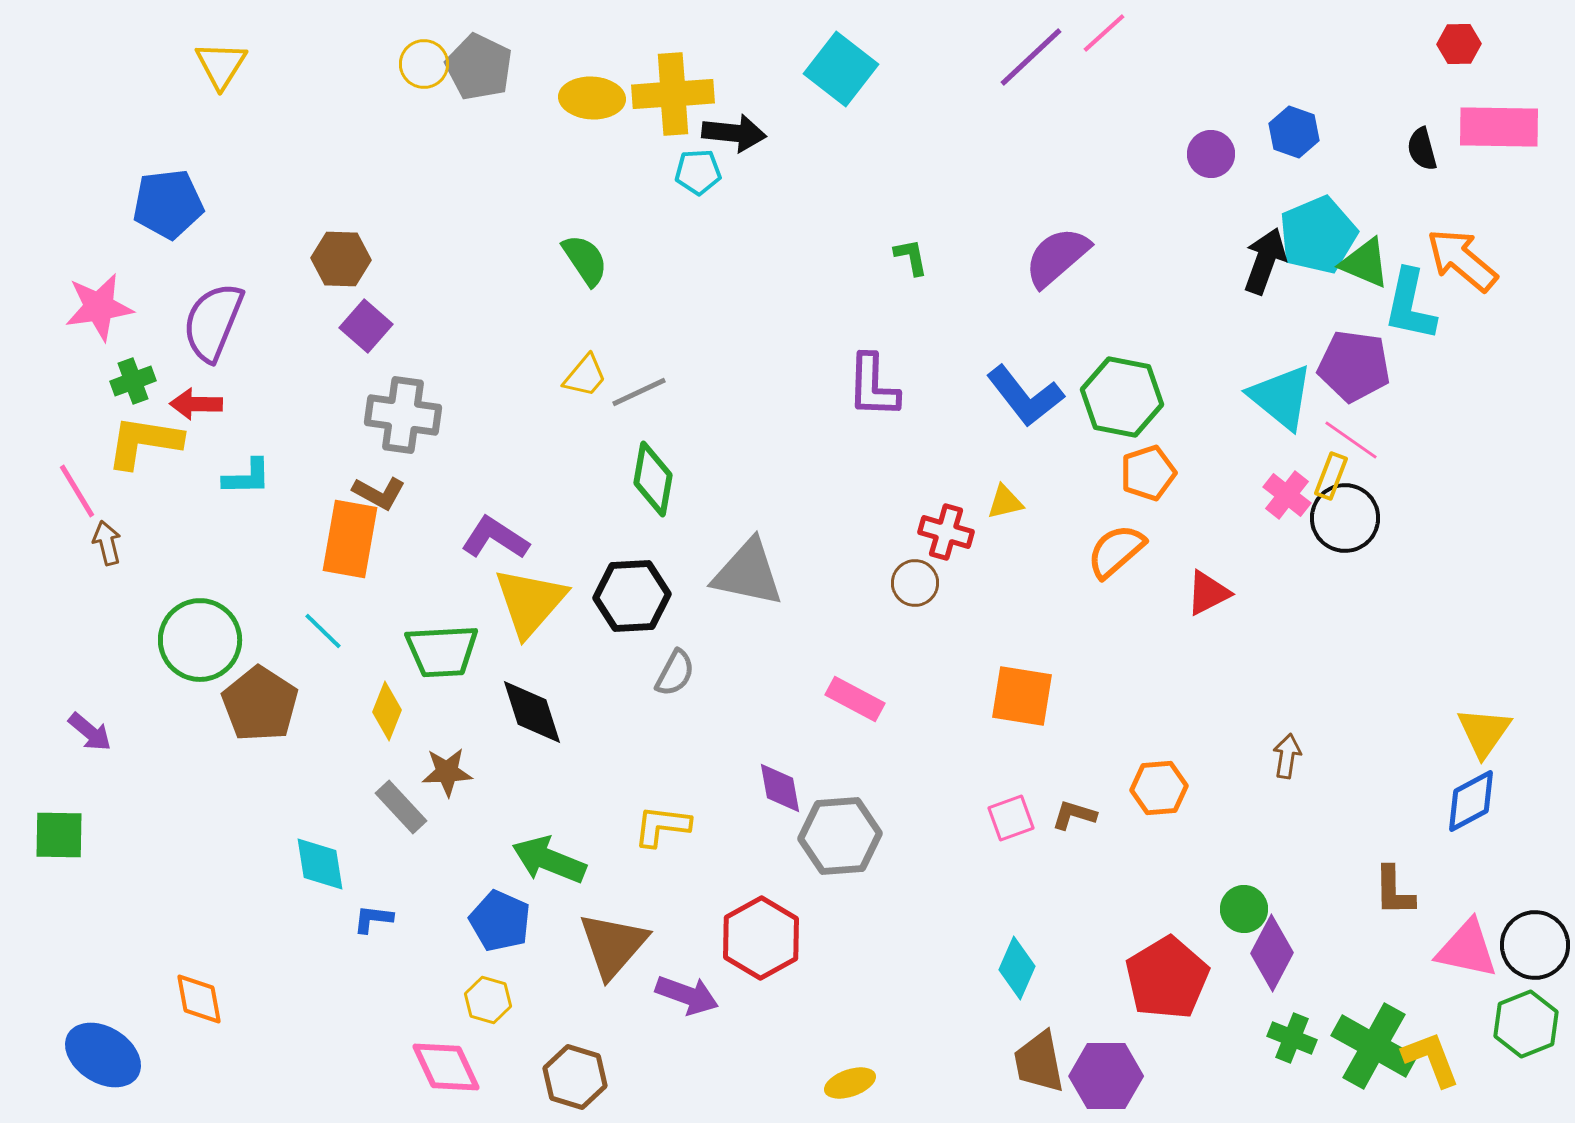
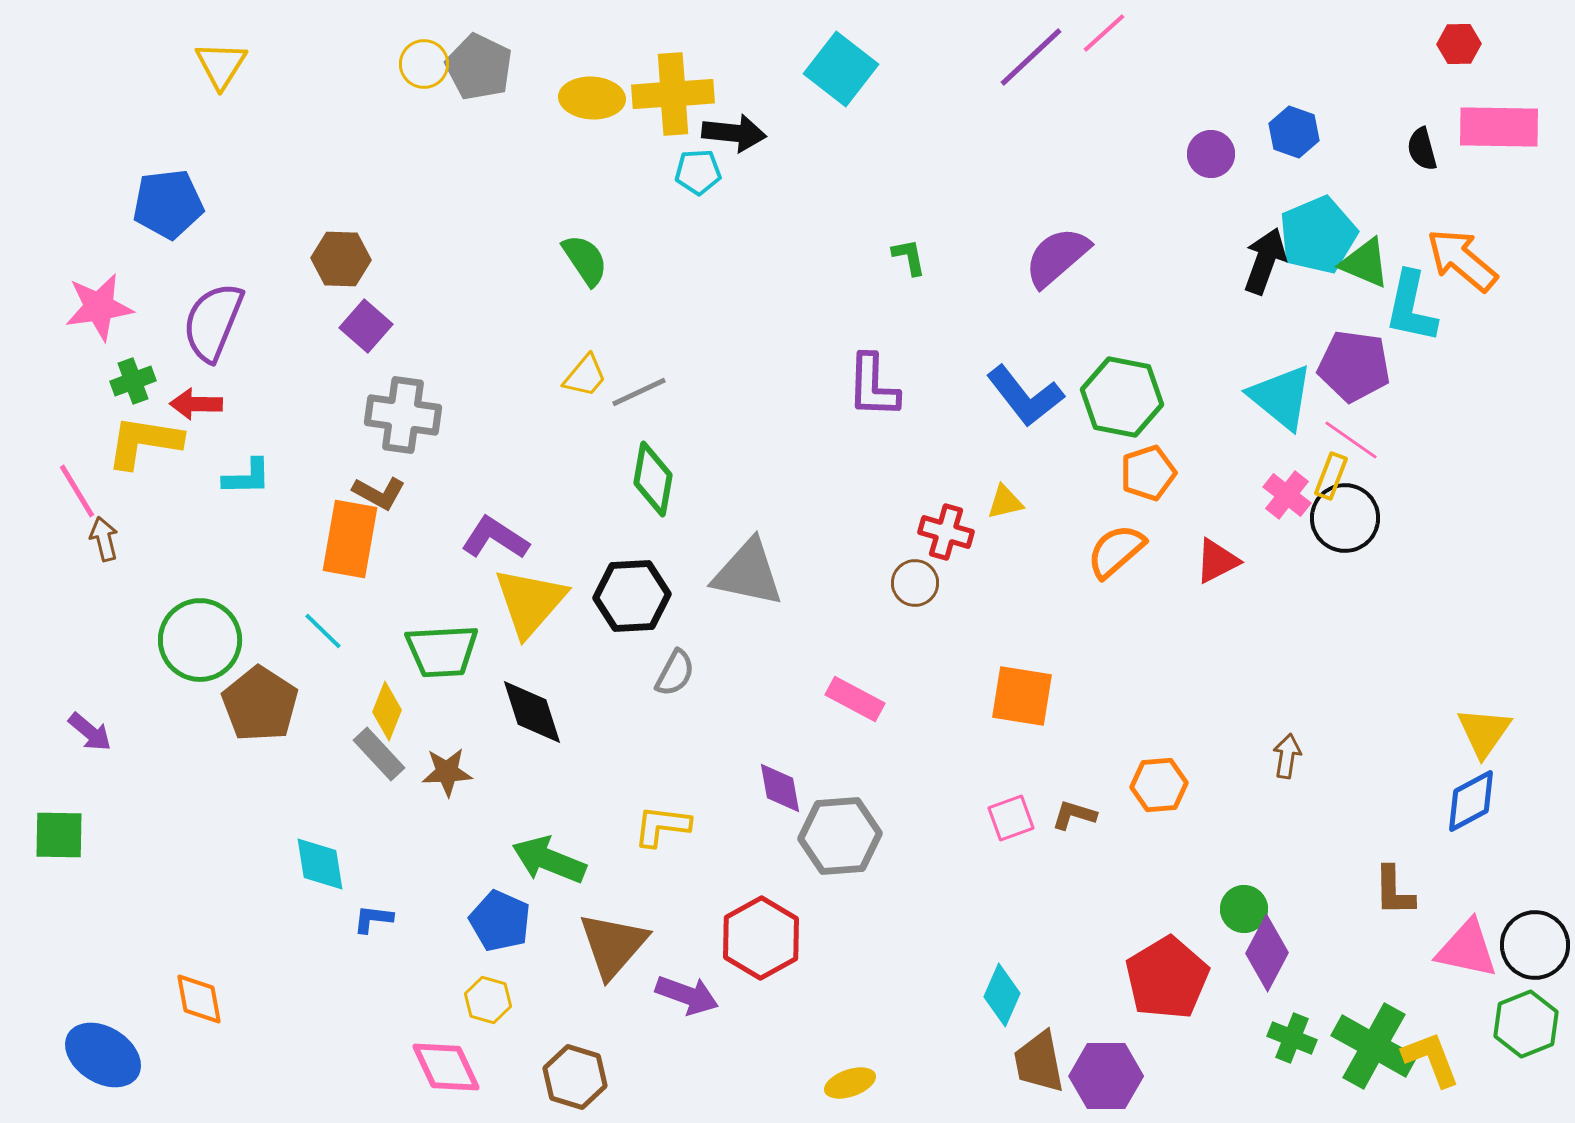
green L-shape at (911, 257): moved 2 px left
cyan L-shape at (1410, 305): moved 1 px right, 2 px down
brown arrow at (107, 543): moved 3 px left, 4 px up
red triangle at (1208, 593): moved 9 px right, 32 px up
orange hexagon at (1159, 788): moved 3 px up
gray rectangle at (401, 807): moved 22 px left, 53 px up
purple diamond at (1272, 953): moved 5 px left
cyan diamond at (1017, 968): moved 15 px left, 27 px down
